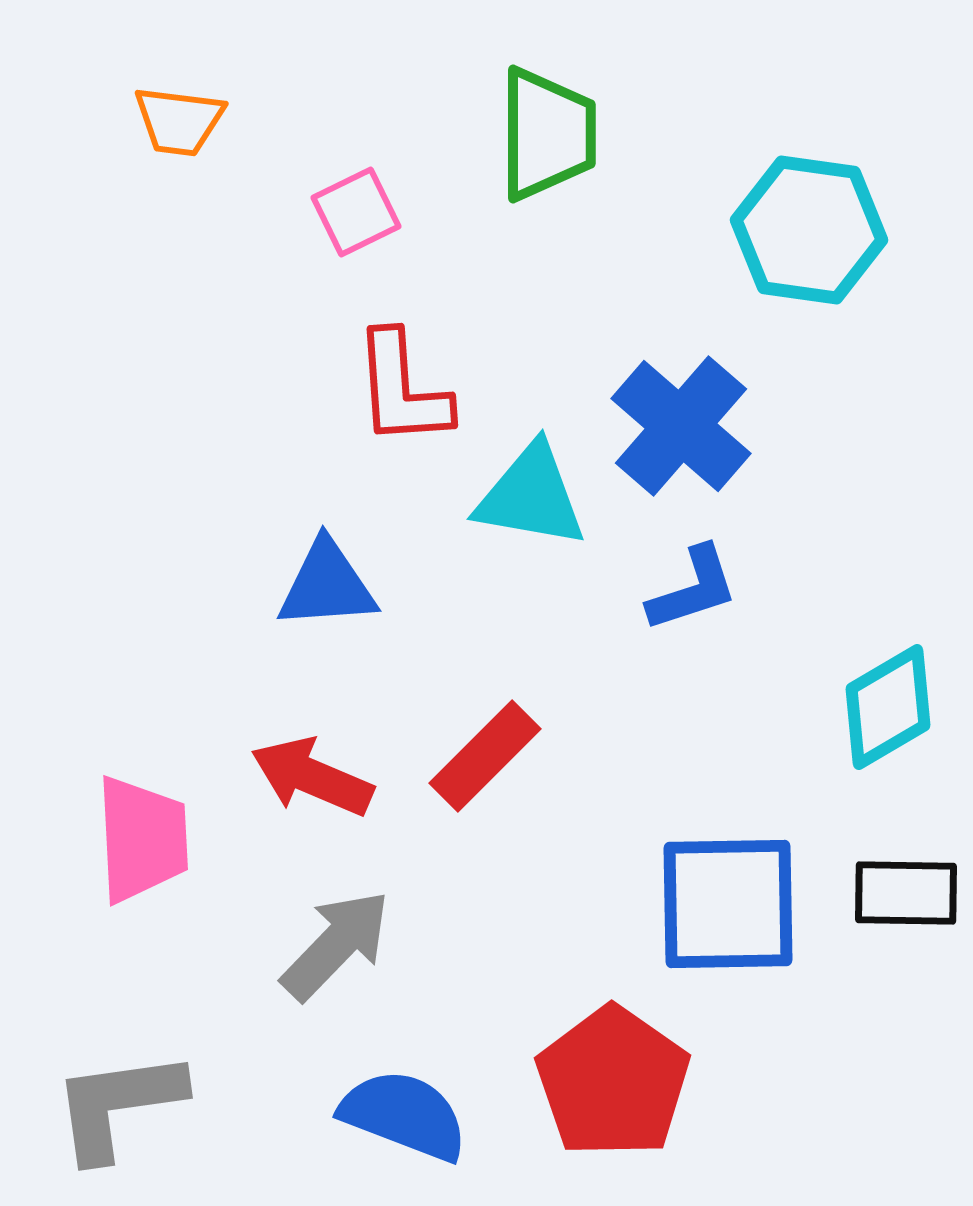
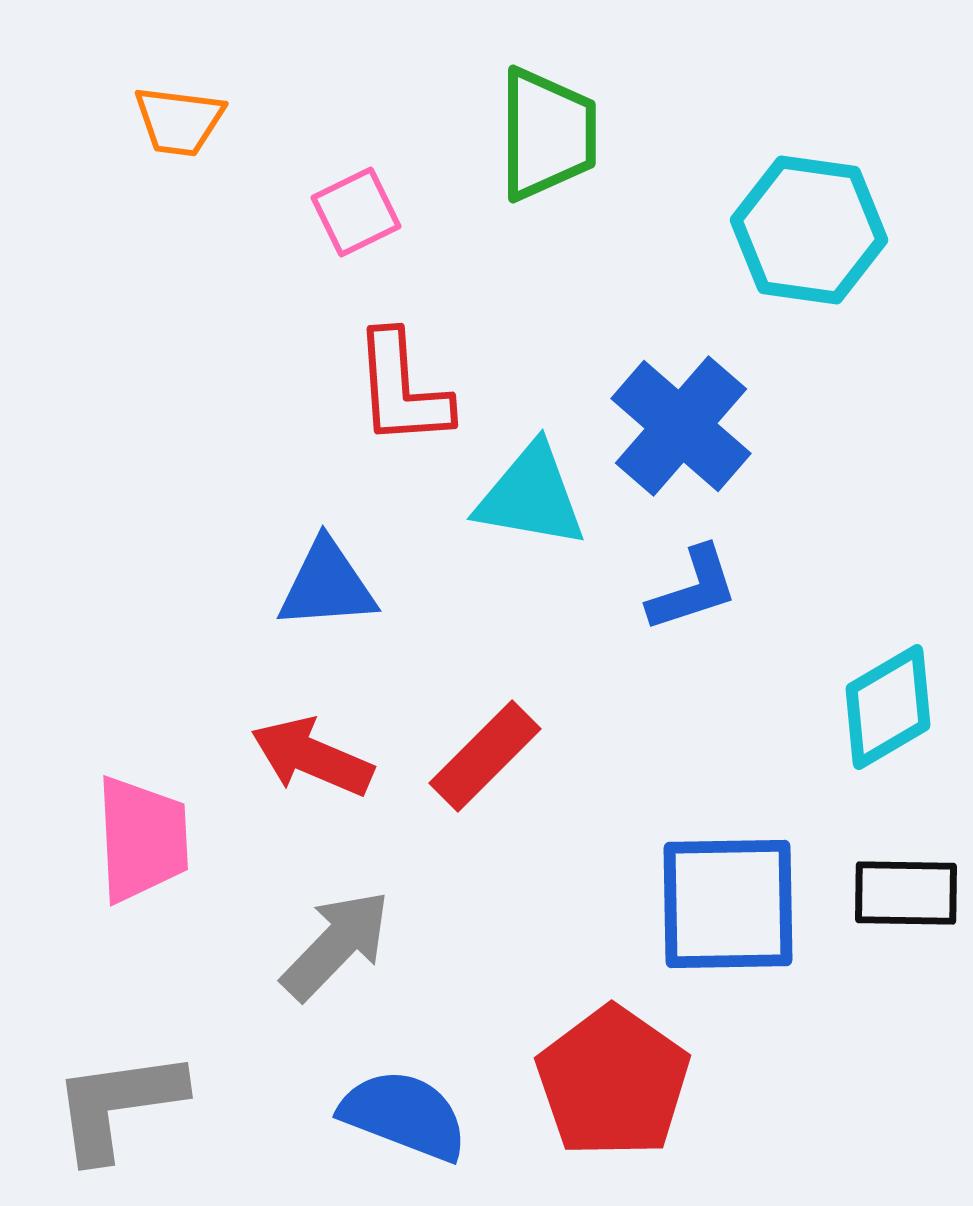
red arrow: moved 20 px up
